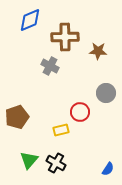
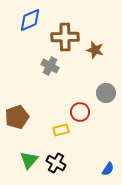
brown star: moved 3 px left, 1 px up; rotated 12 degrees clockwise
